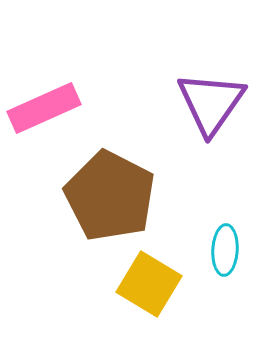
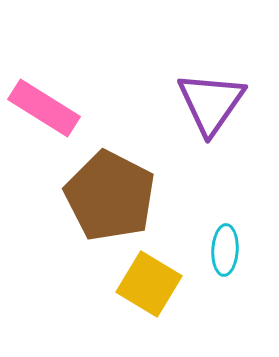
pink rectangle: rotated 56 degrees clockwise
